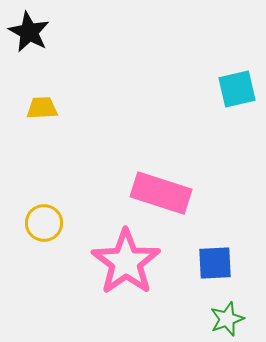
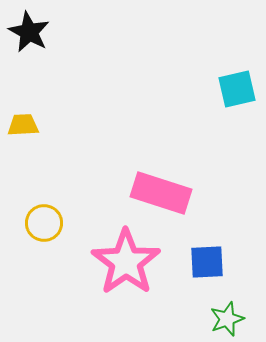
yellow trapezoid: moved 19 px left, 17 px down
blue square: moved 8 px left, 1 px up
